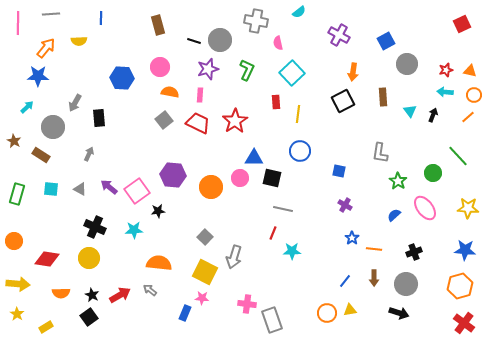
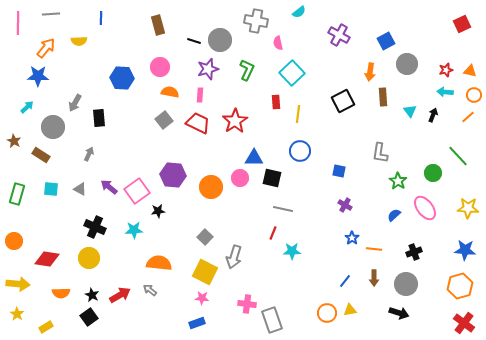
orange arrow at (353, 72): moved 17 px right
blue rectangle at (185, 313): moved 12 px right, 10 px down; rotated 49 degrees clockwise
